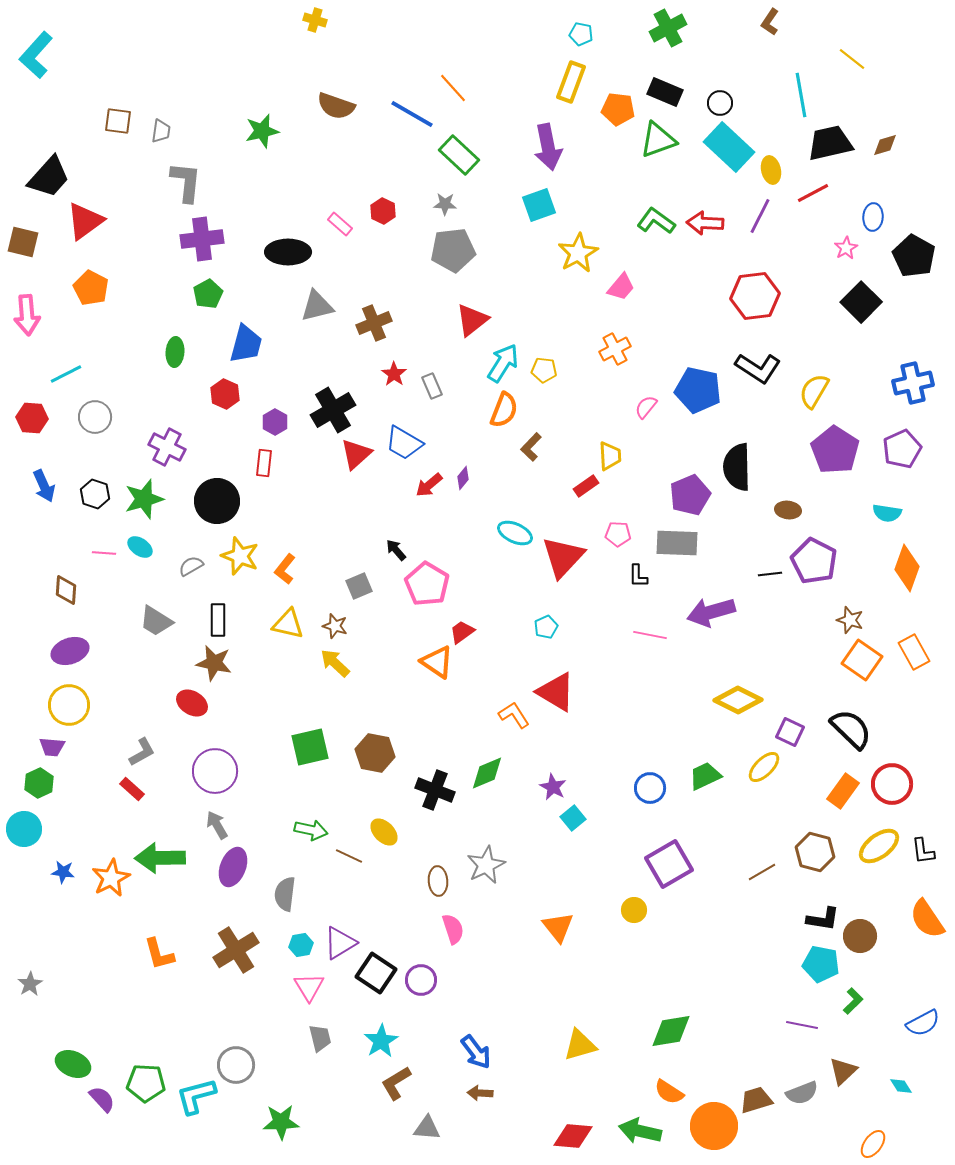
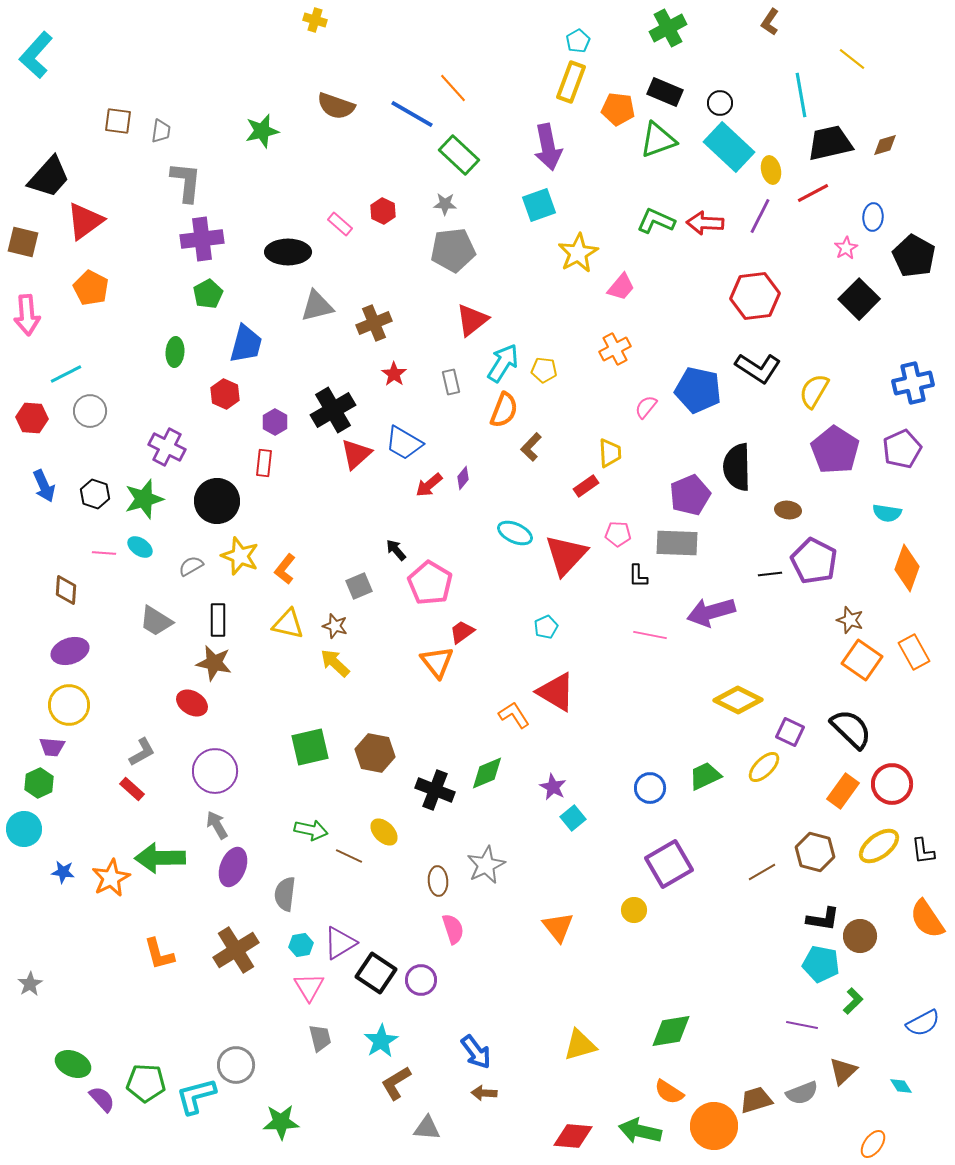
cyan pentagon at (581, 34): moved 3 px left, 7 px down; rotated 30 degrees clockwise
green L-shape at (656, 221): rotated 12 degrees counterclockwise
black square at (861, 302): moved 2 px left, 3 px up
gray rectangle at (432, 386): moved 19 px right, 4 px up; rotated 10 degrees clockwise
gray circle at (95, 417): moved 5 px left, 6 px up
yellow trapezoid at (610, 456): moved 3 px up
red triangle at (563, 557): moved 3 px right, 2 px up
pink pentagon at (427, 584): moved 3 px right, 1 px up
orange triangle at (437, 662): rotated 18 degrees clockwise
brown arrow at (480, 1093): moved 4 px right
